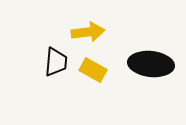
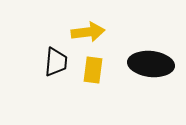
yellow rectangle: rotated 68 degrees clockwise
